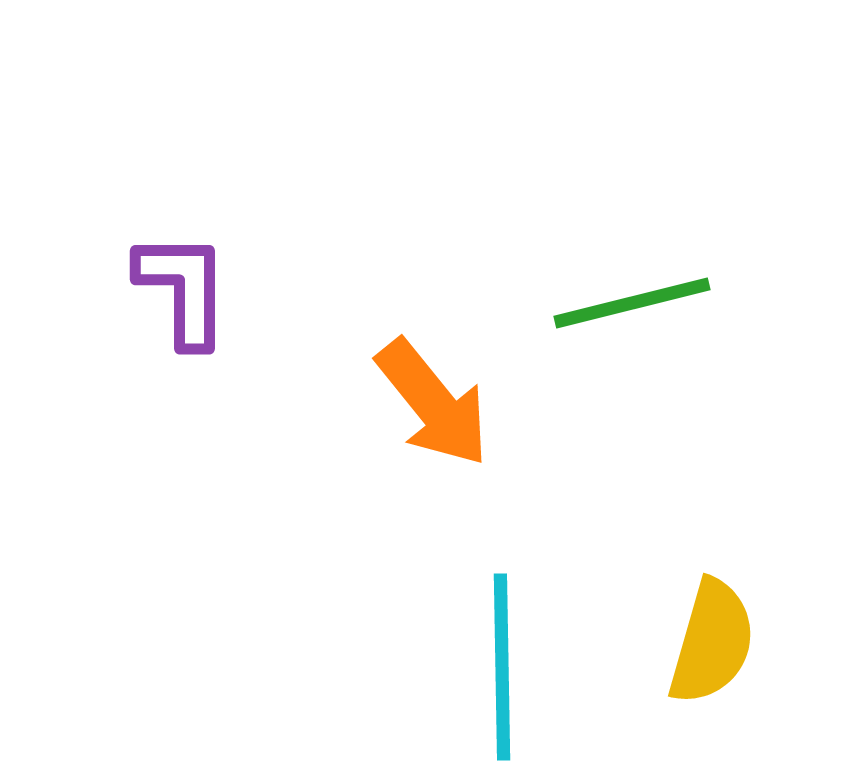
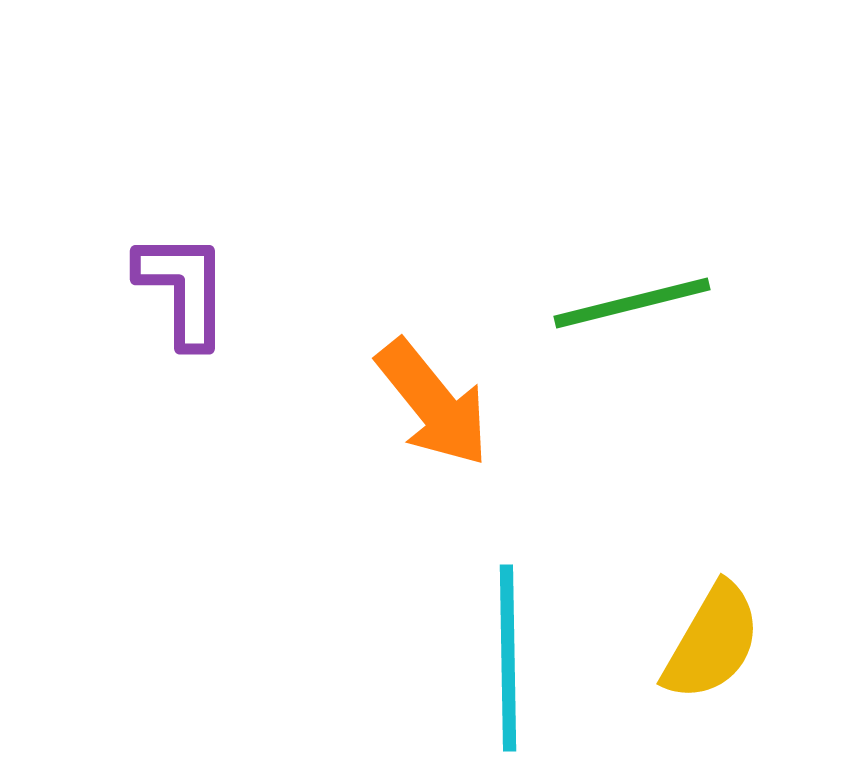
yellow semicircle: rotated 14 degrees clockwise
cyan line: moved 6 px right, 9 px up
